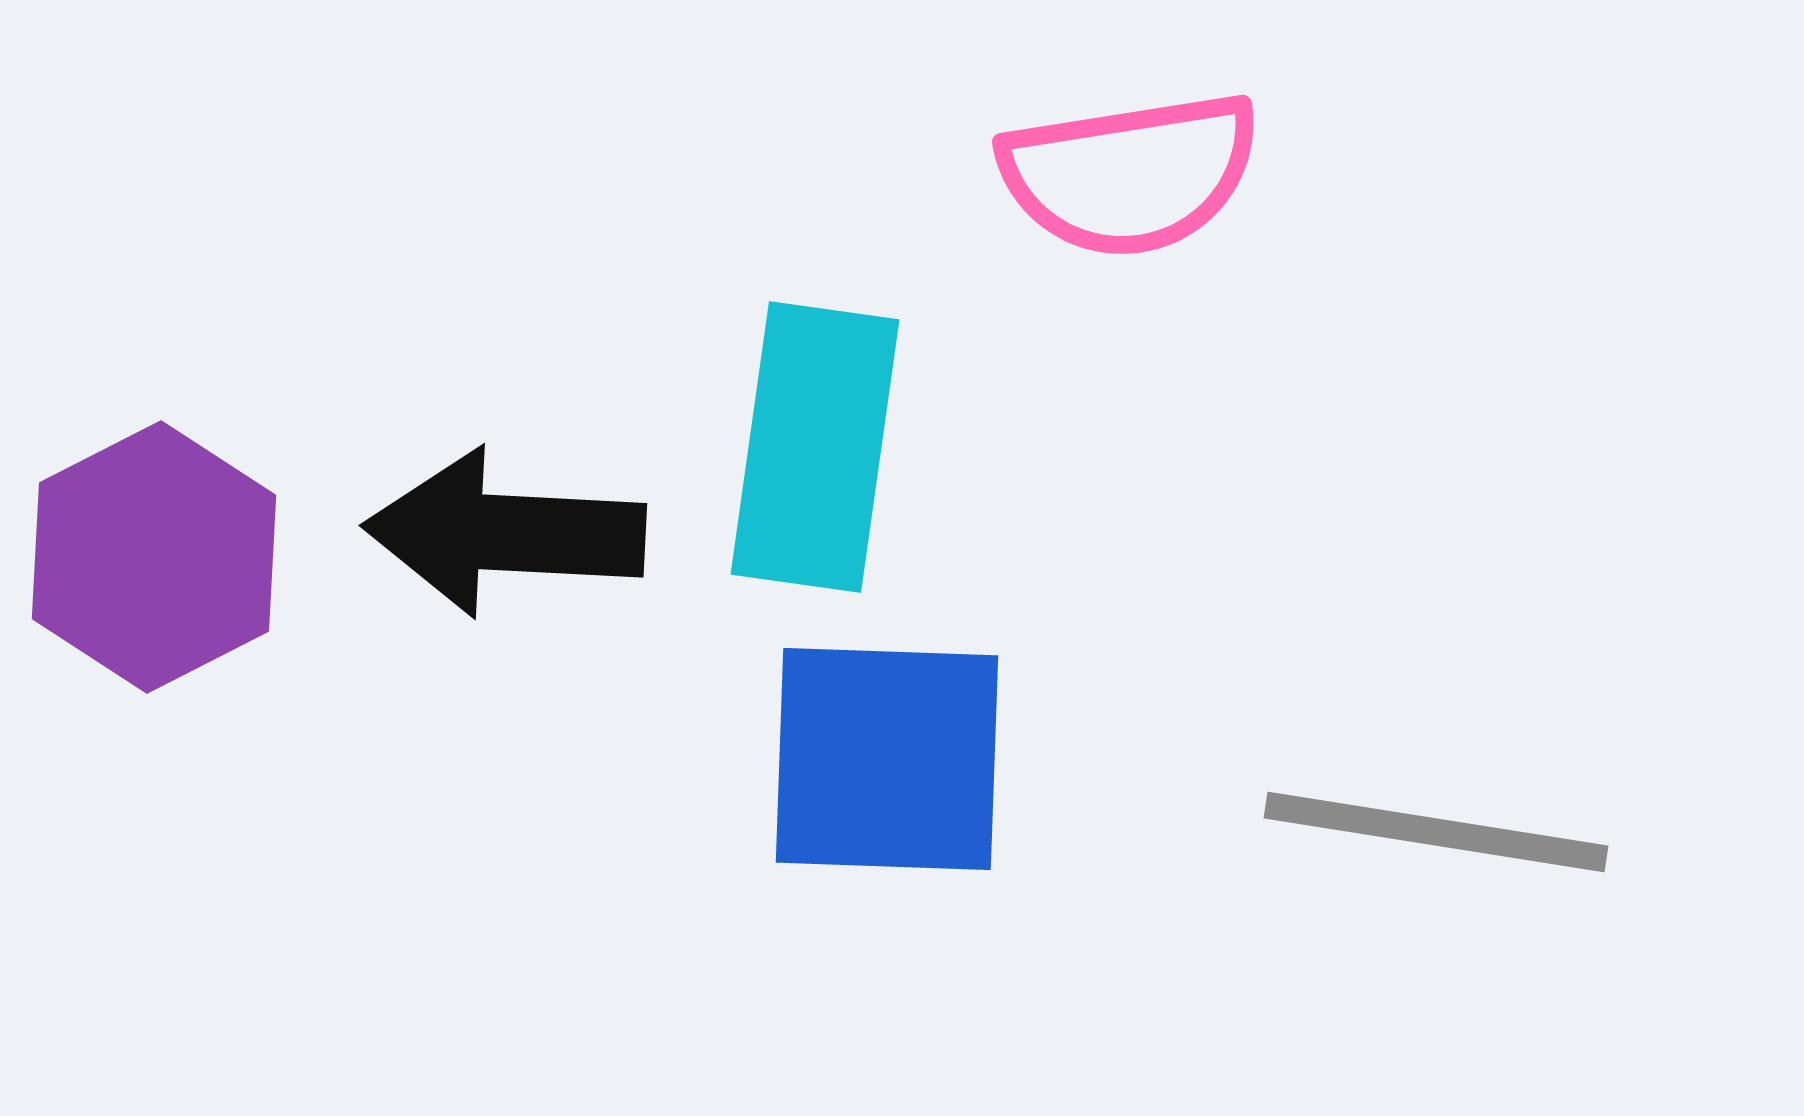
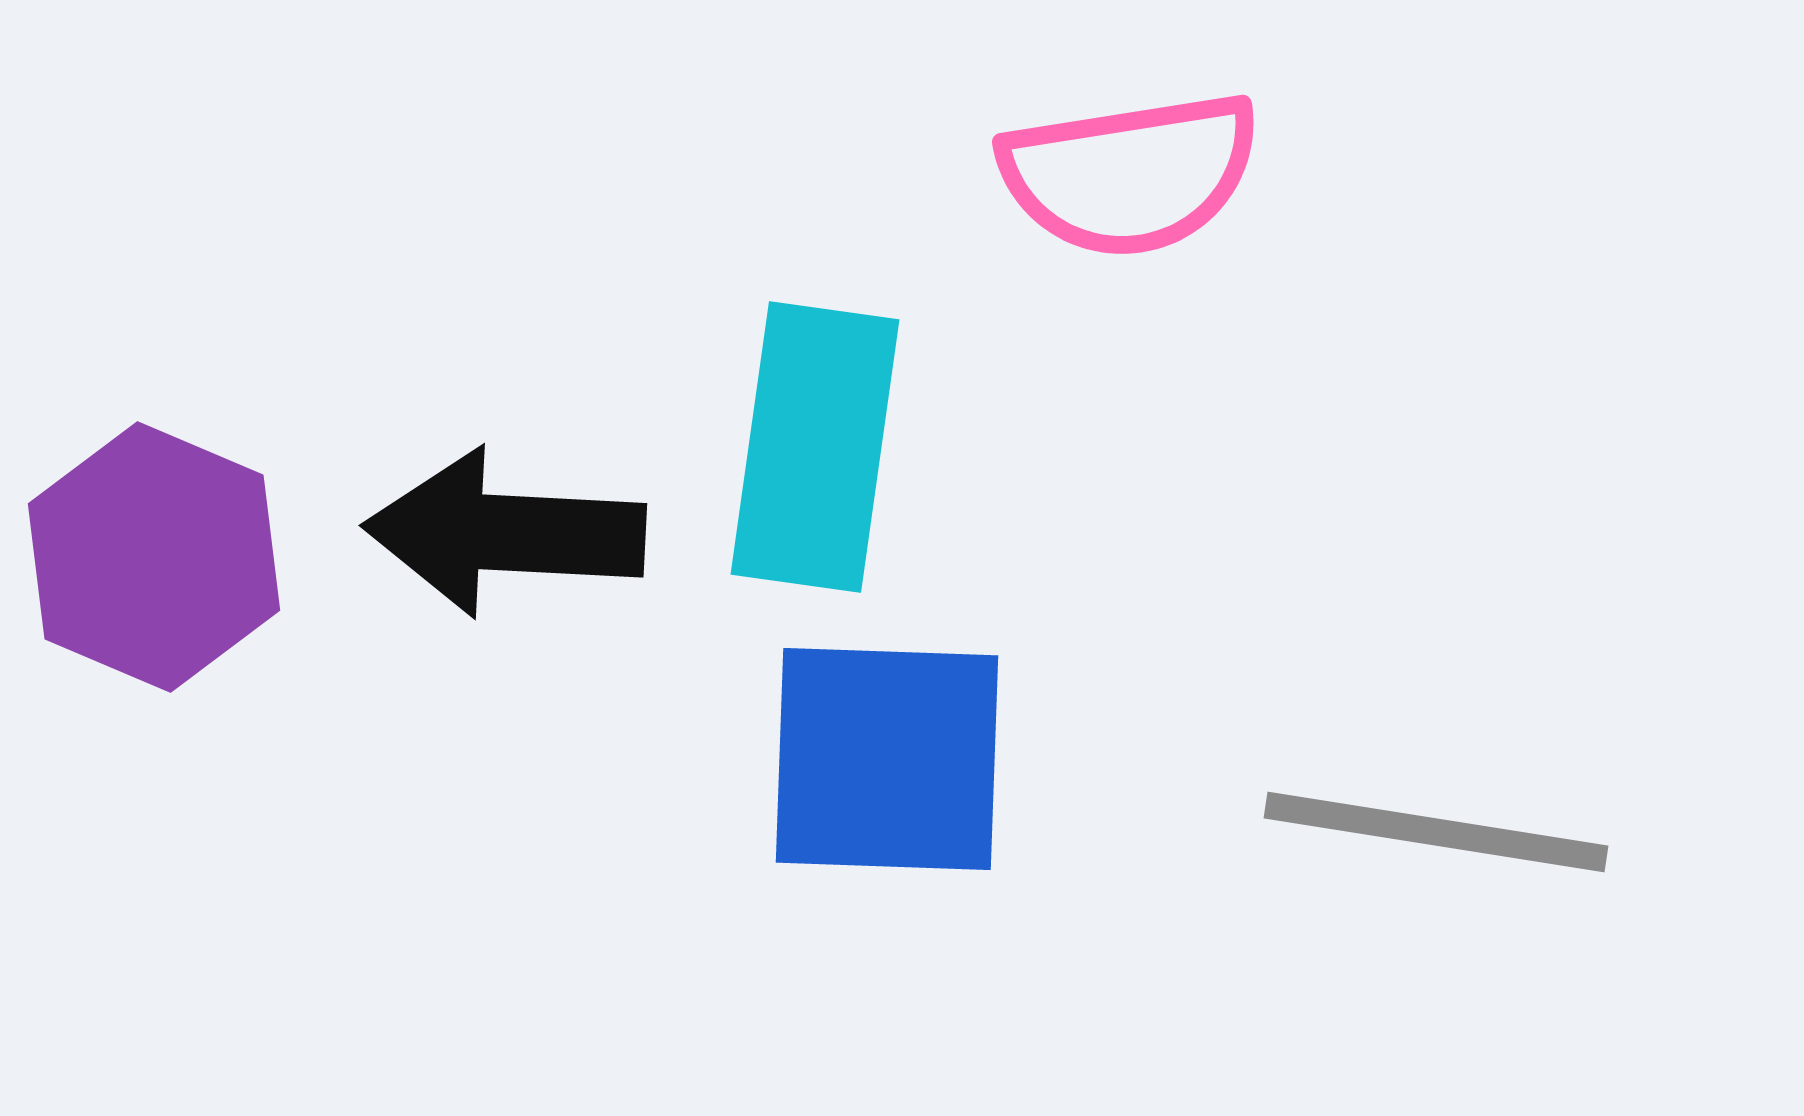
purple hexagon: rotated 10 degrees counterclockwise
